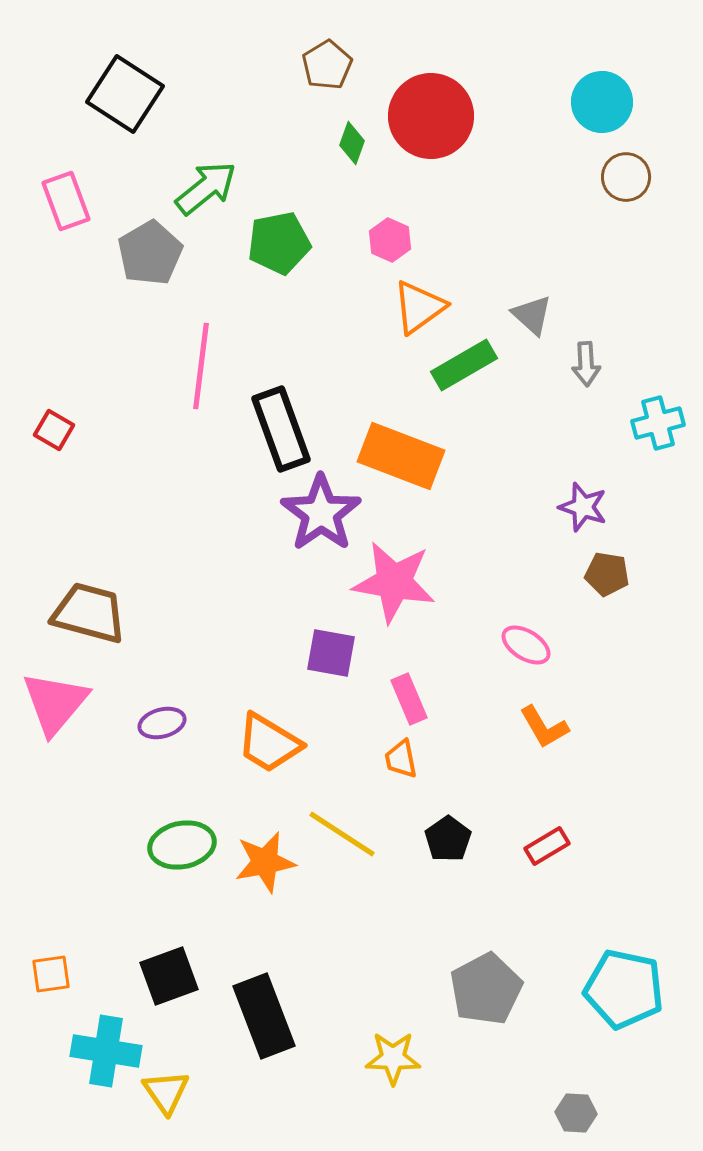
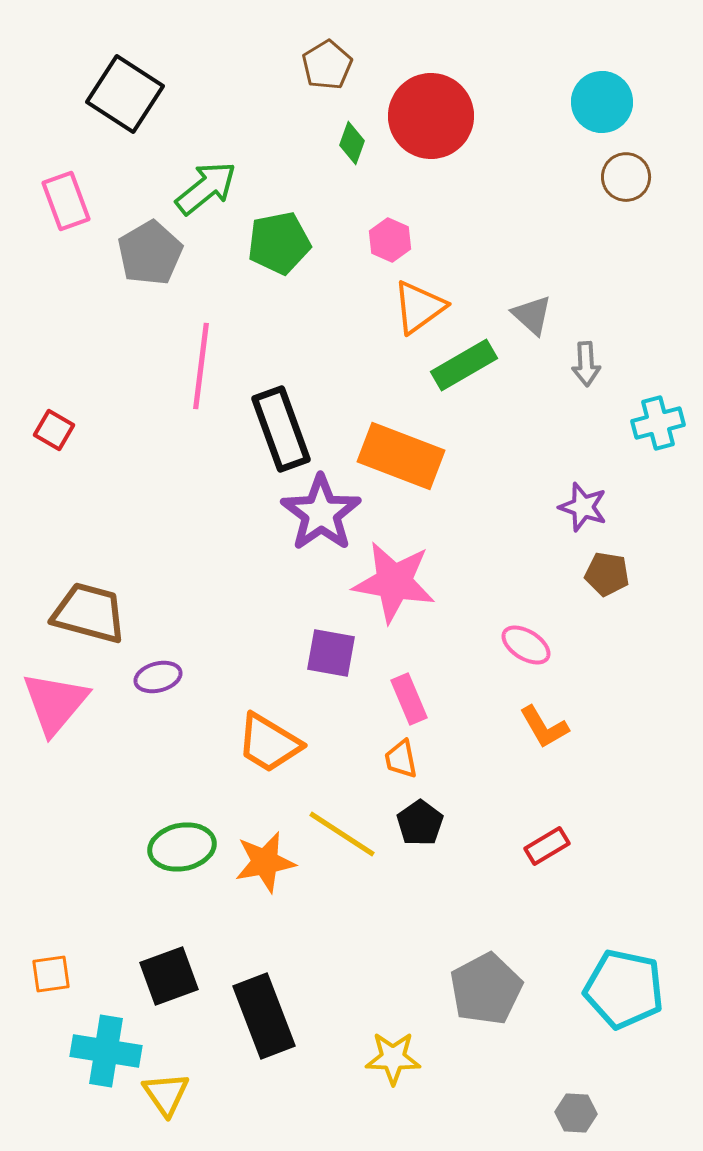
purple ellipse at (162, 723): moved 4 px left, 46 px up
black pentagon at (448, 839): moved 28 px left, 16 px up
green ellipse at (182, 845): moved 2 px down
yellow triangle at (166, 1092): moved 2 px down
